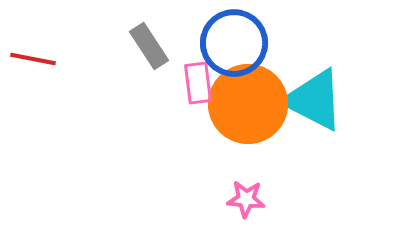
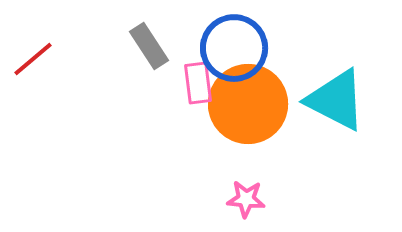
blue circle: moved 5 px down
red line: rotated 51 degrees counterclockwise
cyan triangle: moved 22 px right
